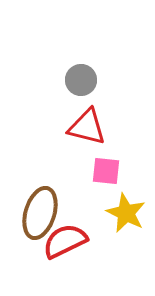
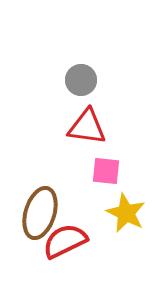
red triangle: rotated 6 degrees counterclockwise
